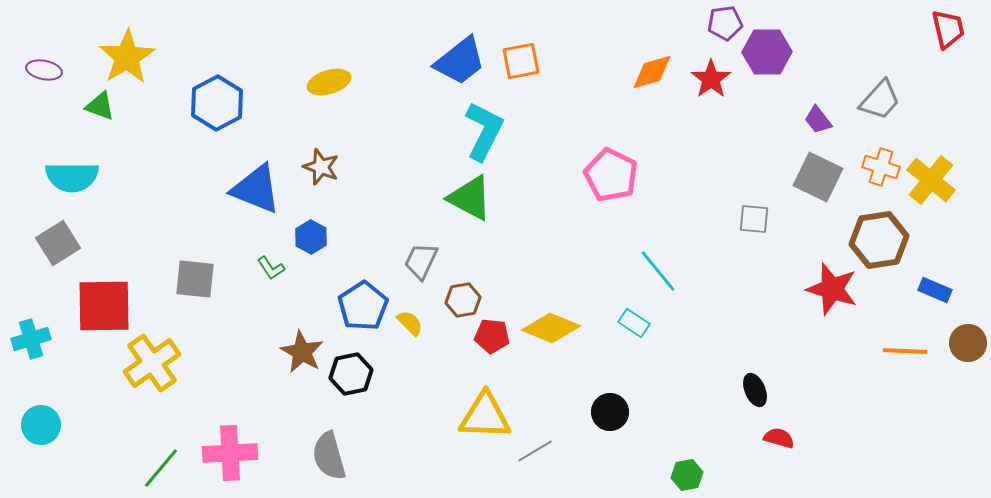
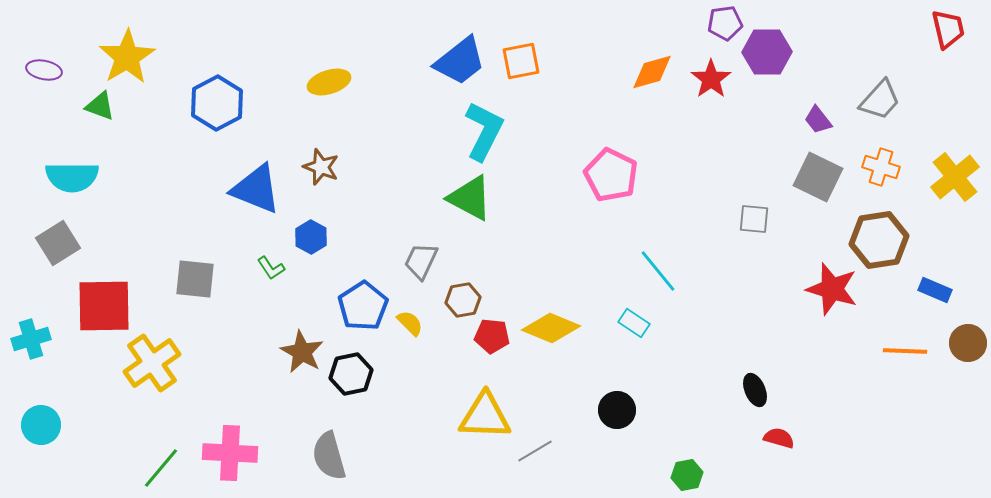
yellow cross at (931, 180): moved 24 px right, 3 px up; rotated 12 degrees clockwise
black circle at (610, 412): moved 7 px right, 2 px up
pink cross at (230, 453): rotated 6 degrees clockwise
